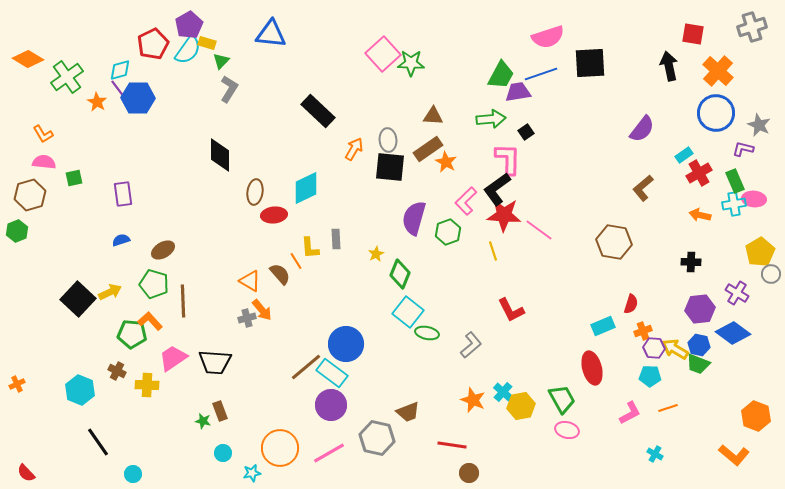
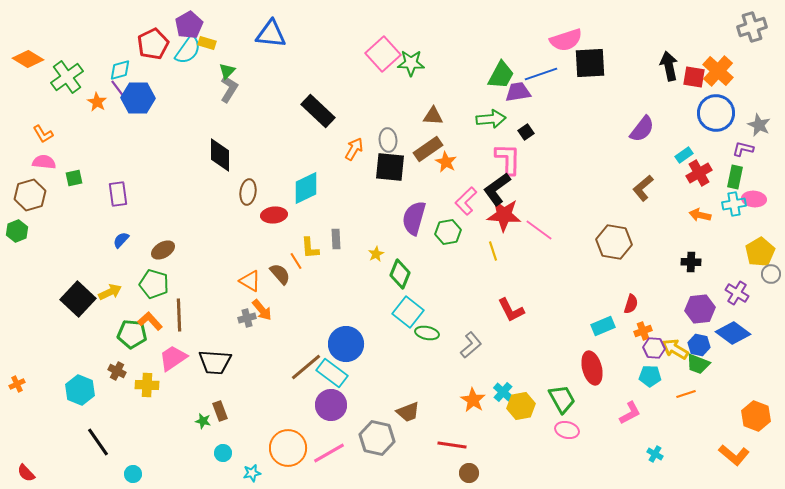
red square at (693, 34): moved 1 px right, 43 px down
pink semicircle at (548, 37): moved 18 px right, 3 px down
green triangle at (221, 61): moved 6 px right, 10 px down
green rectangle at (735, 181): moved 4 px up; rotated 35 degrees clockwise
brown ellipse at (255, 192): moved 7 px left
purple rectangle at (123, 194): moved 5 px left
green hexagon at (448, 232): rotated 10 degrees clockwise
blue semicircle at (121, 240): rotated 30 degrees counterclockwise
brown line at (183, 301): moved 4 px left, 14 px down
orange star at (473, 400): rotated 10 degrees clockwise
orange line at (668, 408): moved 18 px right, 14 px up
orange circle at (280, 448): moved 8 px right
